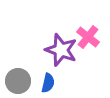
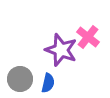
gray circle: moved 2 px right, 2 px up
